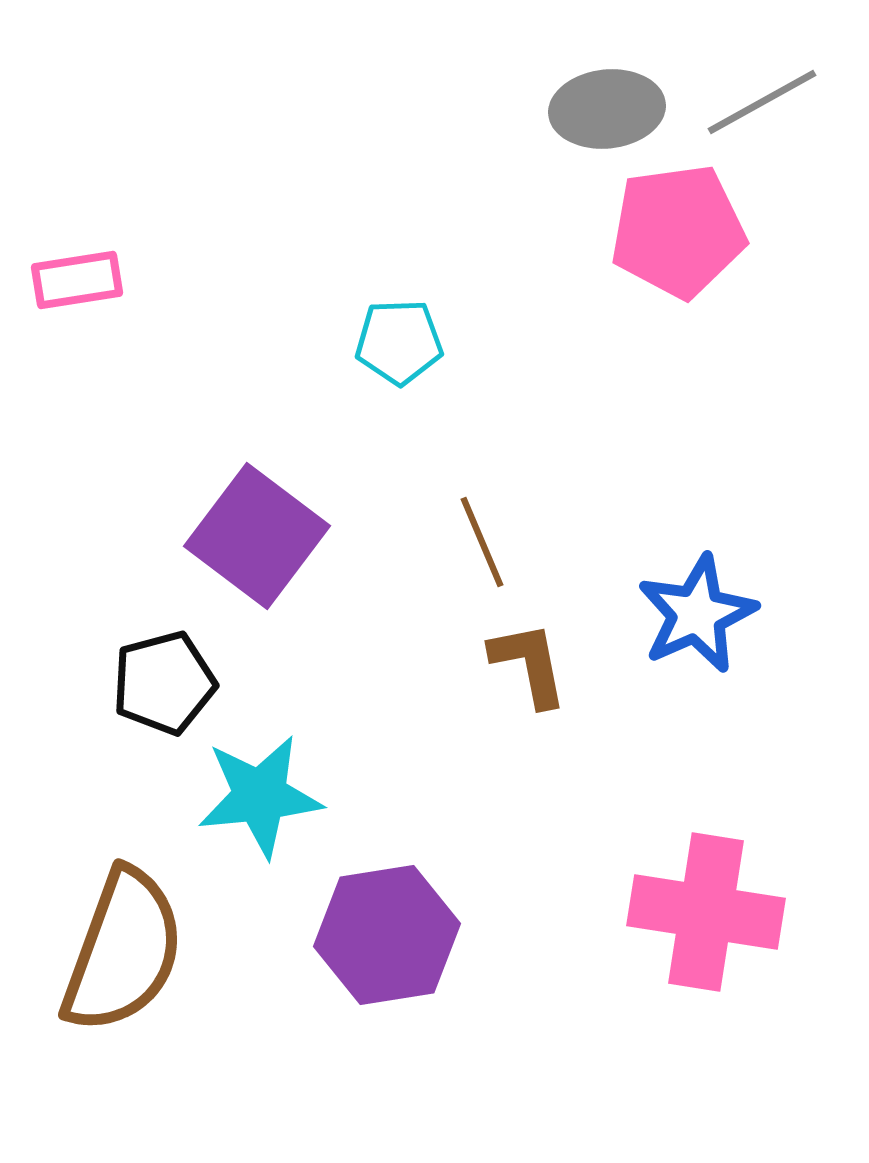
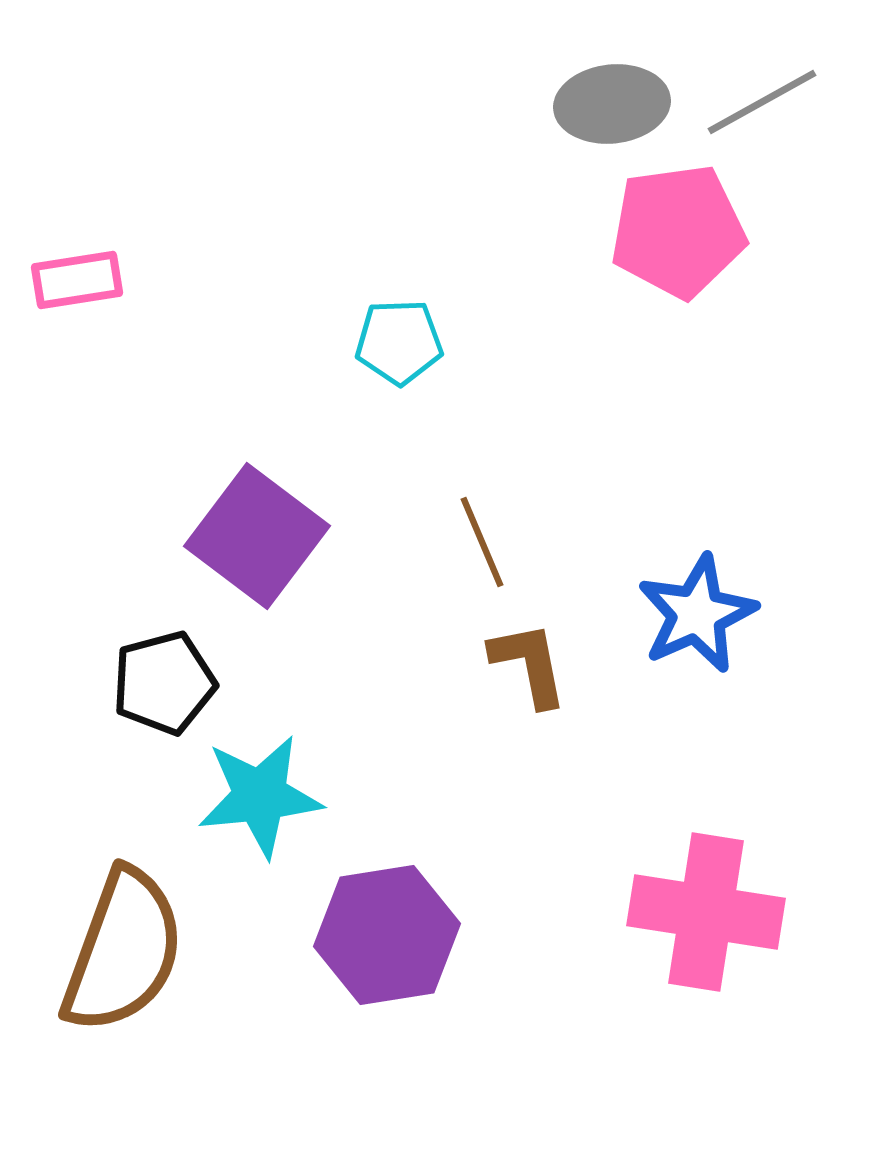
gray ellipse: moved 5 px right, 5 px up
